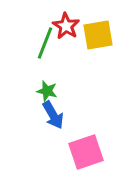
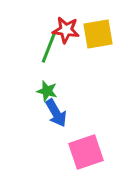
red star: moved 4 px down; rotated 24 degrees counterclockwise
yellow square: moved 1 px up
green line: moved 4 px right, 4 px down
blue arrow: moved 3 px right, 2 px up
